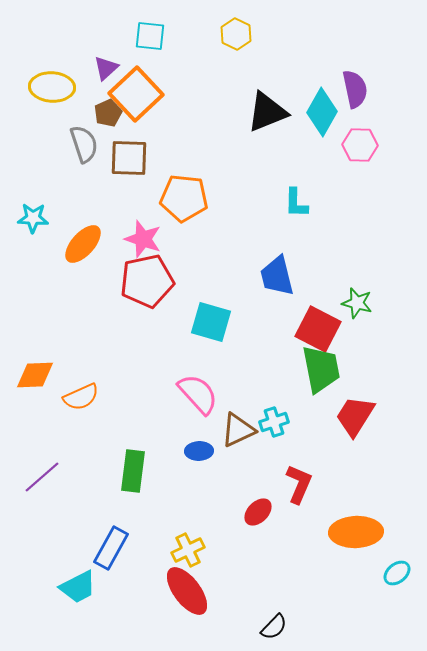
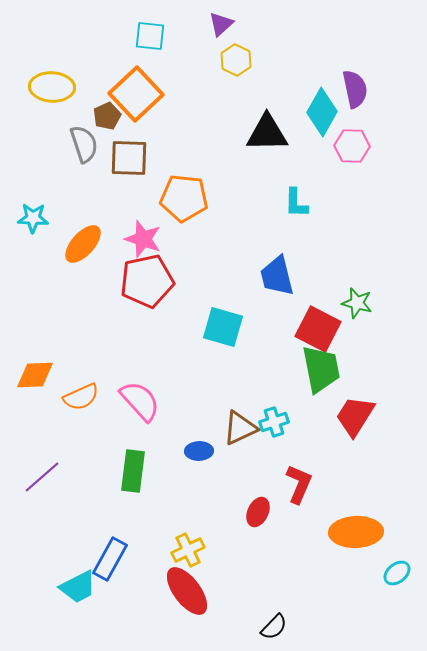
yellow hexagon at (236, 34): moved 26 px down
purple triangle at (106, 68): moved 115 px right, 44 px up
black triangle at (267, 112): moved 21 px down; rotated 21 degrees clockwise
brown pentagon at (108, 113): moved 1 px left, 3 px down
pink hexagon at (360, 145): moved 8 px left, 1 px down
cyan square at (211, 322): moved 12 px right, 5 px down
pink semicircle at (198, 394): moved 58 px left, 7 px down
brown triangle at (238, 430): moved 2 px right, 2 px up
red ellipse at (258, 512): rotated 20 degrees counterclockwise
blue rectangle at (111, 548): moved 1 px left, 11 px down
